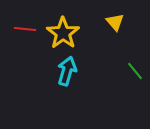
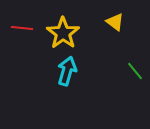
yellow triangle: rotated 12 degrees counterclockwise
red line: moved 3 px left, 1 px up
